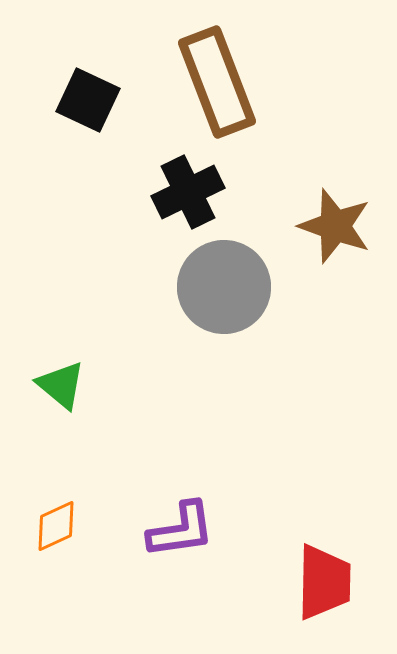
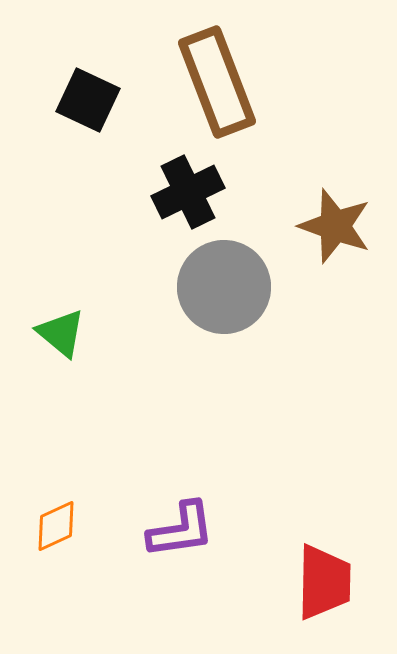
green triangle: moved 52 px up
